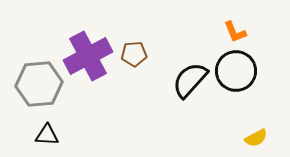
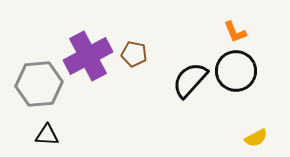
brown pentagon: rotated 15 degrees clockwise
